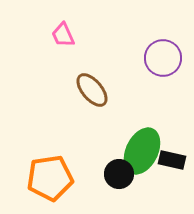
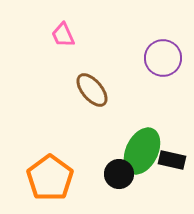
orange pentagon: rotated 27 degrees counterclockwise
